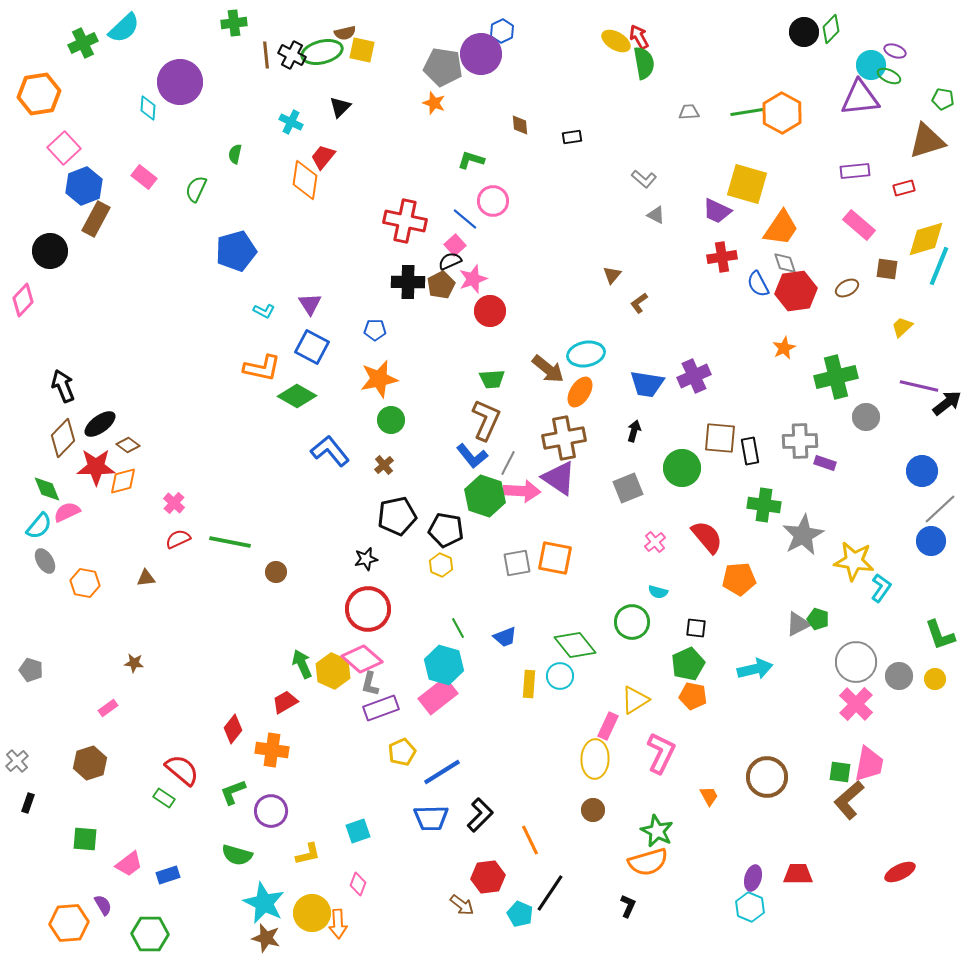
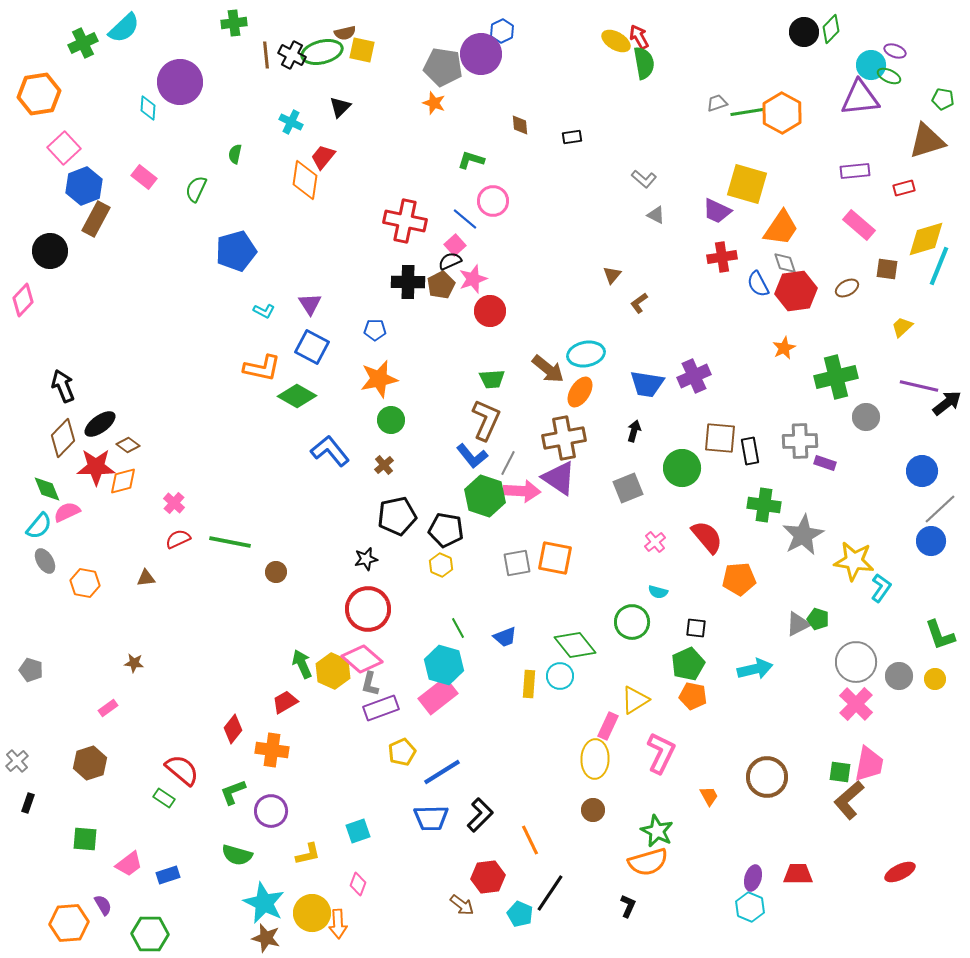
gray trapezoid at (689, 112): moved 28 px right, 9 px up; rotated 15 degrees counterclockwise
